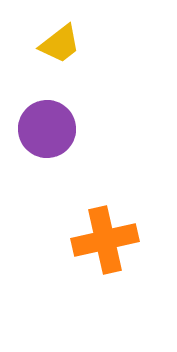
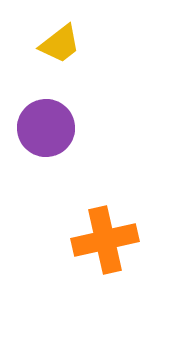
purple circle: moved 1 px left, 1 px up
